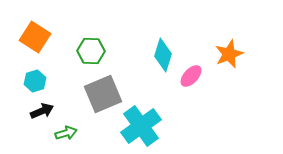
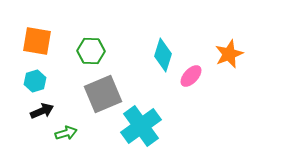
orange square: moved 2 px right, 4 px down; rotated 24 degrees counterclockwise
